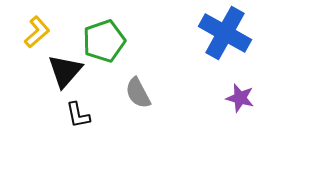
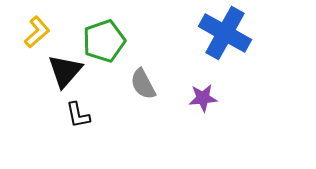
gray semicircle: moved 5 px right, 9 px up
purple star: moved 37 px left; rotated 20 degrees counterclockwise
